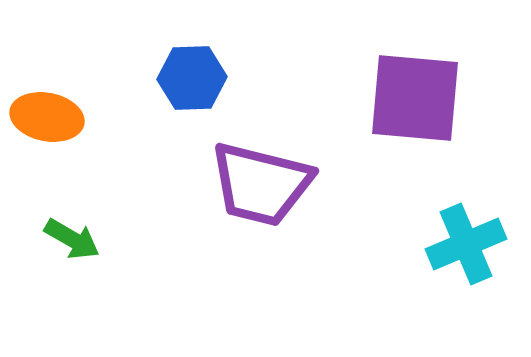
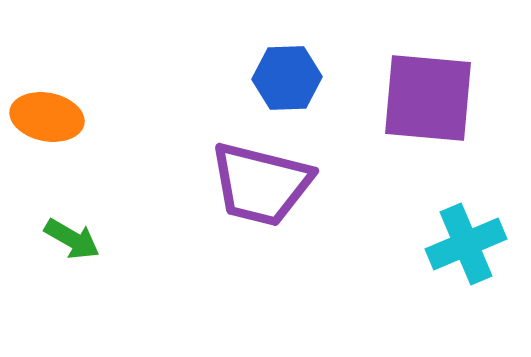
blue hexagon: moved 95 px right
purple square: moved 13 px right
